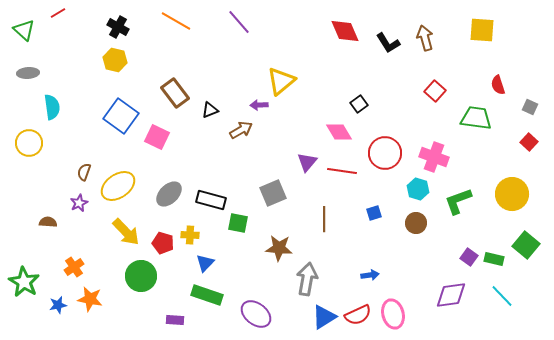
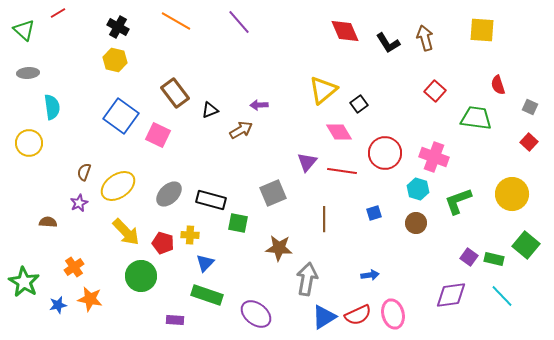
yellow triangle at (281, 81): moved 42 px right, 9 px down
pink square at (157, 137): moved 1 px right, 2 px up
